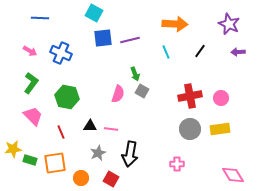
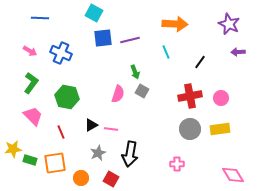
black line: moved 11 px down
green arrow: moved 2 px up
black triangle: moved 1 px right, 1 px up; rotated 32 degrees counterclockwise
